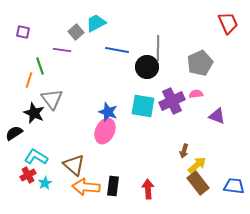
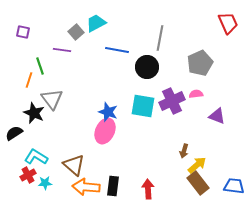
gray line: moved 2 px right, 10 px up; rotated 10 degrees clockwise
cyan star: rotated 24 degrees clockwise
